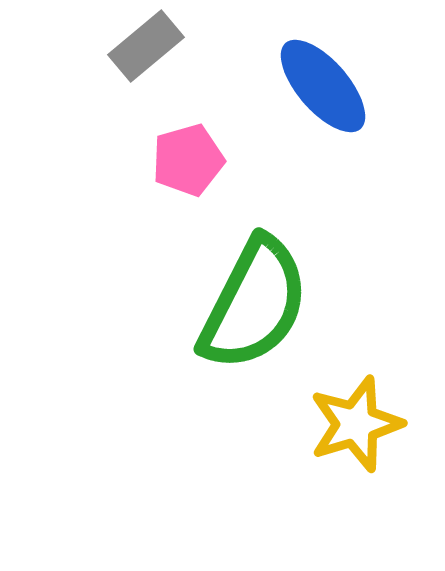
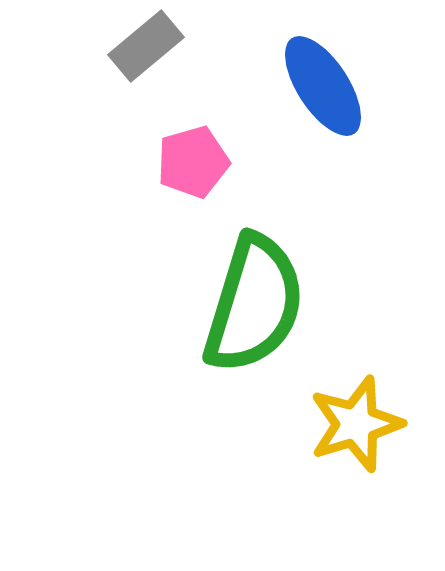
blue ellipse: rotated 8 degrees clockwise
pink pentagon: moved 5 px right, 2 px down
green semicircle: rotated 10 degrees counterclockwise
